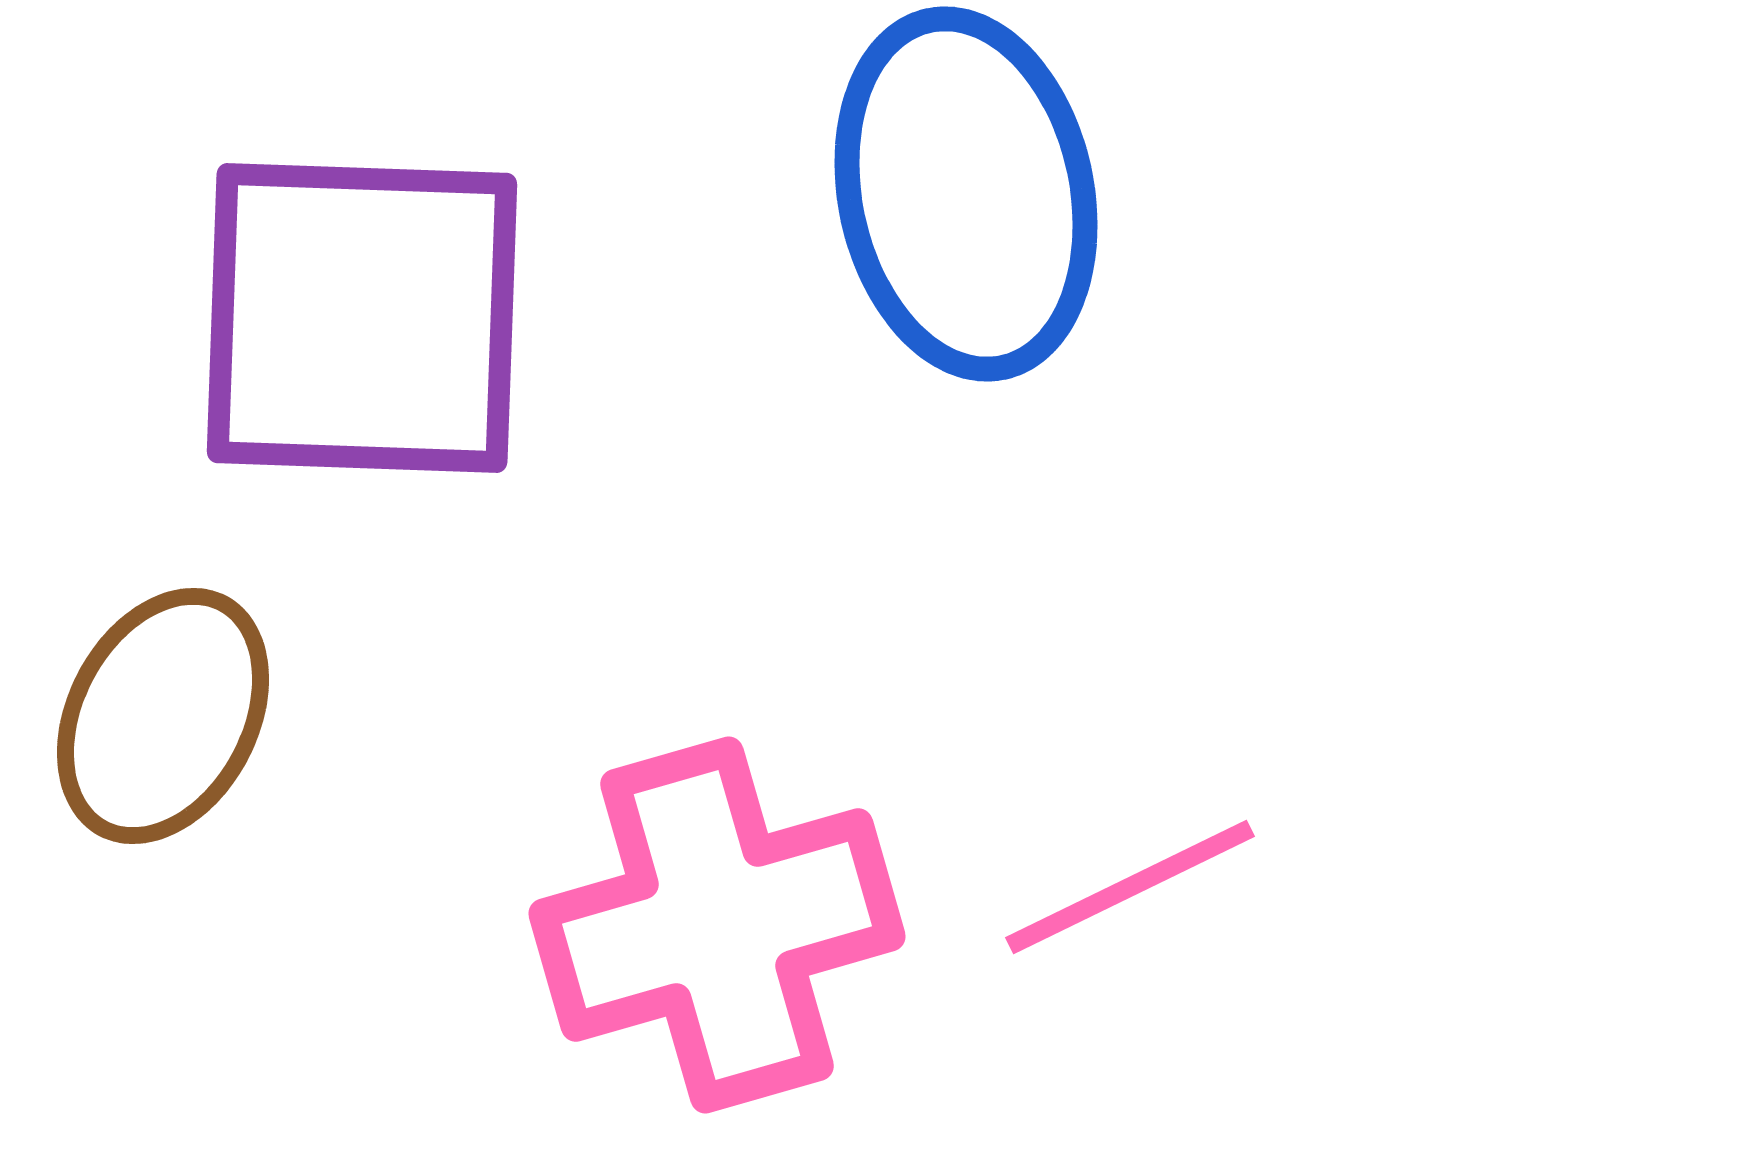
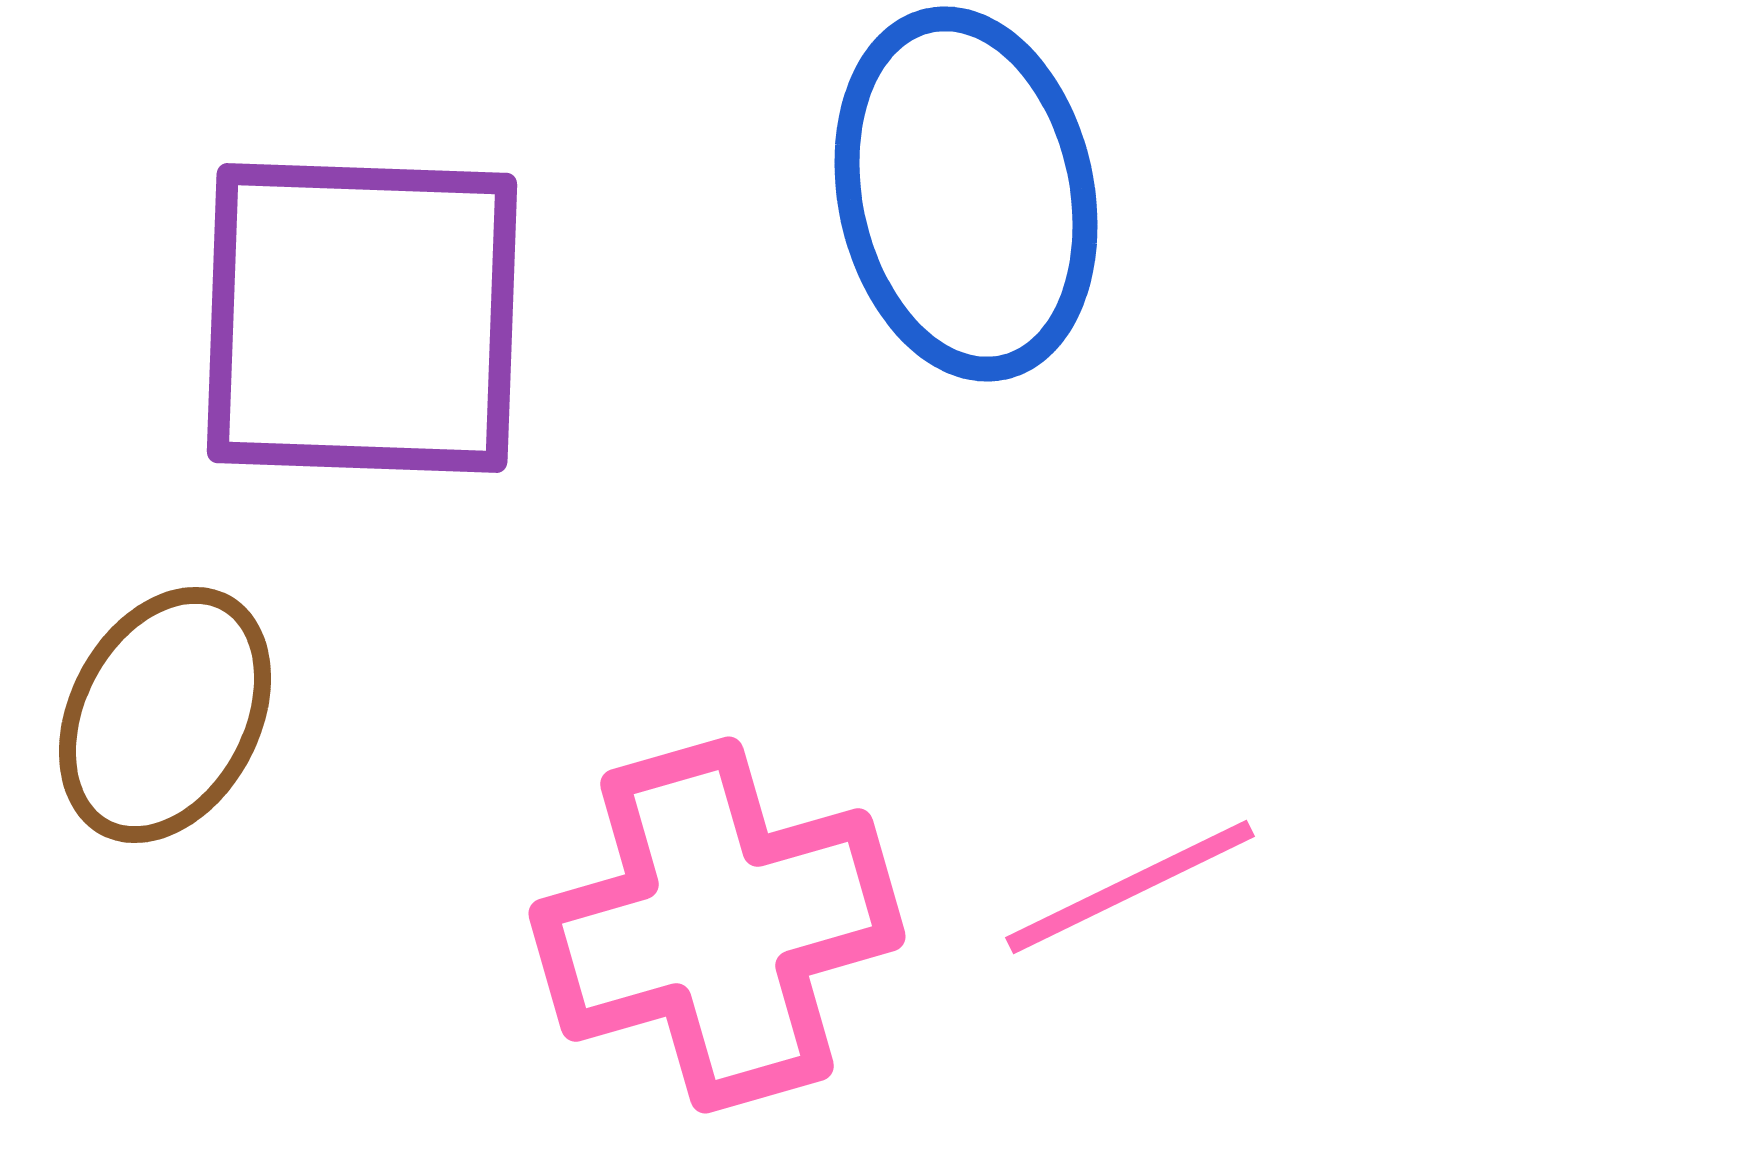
brown ellipse: moved 2 px right, 1 px up
